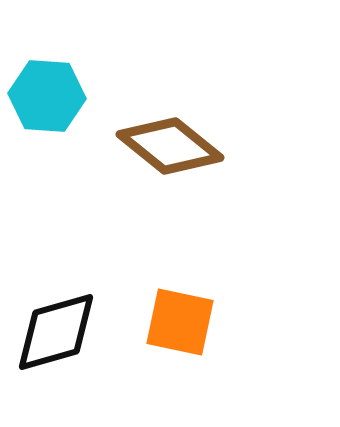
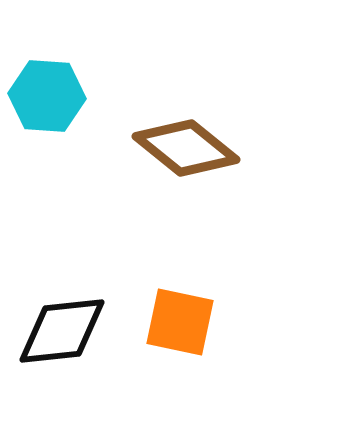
brown diamond: moved 16 px right, 2 px down
black diamond: moved 6 px right, 1 px up; rotated 10 degrees clockwise
